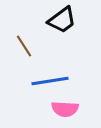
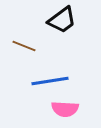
brown line: rotated 35 degrees counterclockwise
